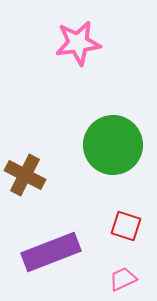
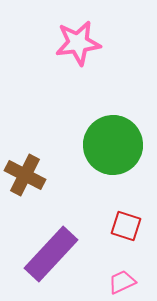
purple rectangle: moved 2 px down; rotated 26 degrees counterclockwise
pink trapezoid: moved 1 px left, 3 px down
